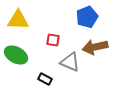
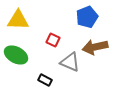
red square: rotated 16 degrees clockwise
black rectangle: moved 1 px down
